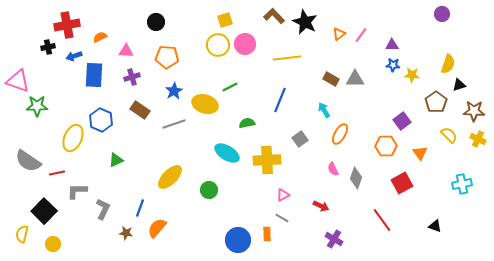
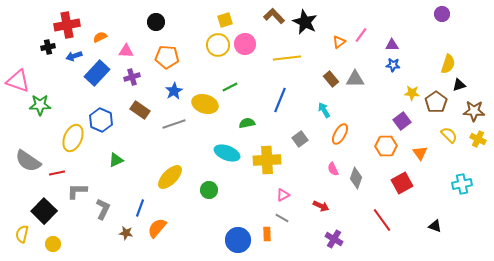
orange triangle at (339, 34): moved 8 px down
blue rectangle at (94, 75): moved 3 px right, 2 px up; rotated 40 degrees clockwise
yellow star at (412, 75): moved 18 px down
brown rectangle at (331, 79): rotated 21 degrees clockwise
green star at (37, 106): moved 3 px right, 1 px up
cyan ellipse at (227, 153): rotated 10 degrees counterclockwise
